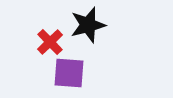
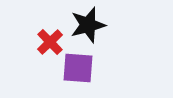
purple square: moved 9 px right, 5 px up
